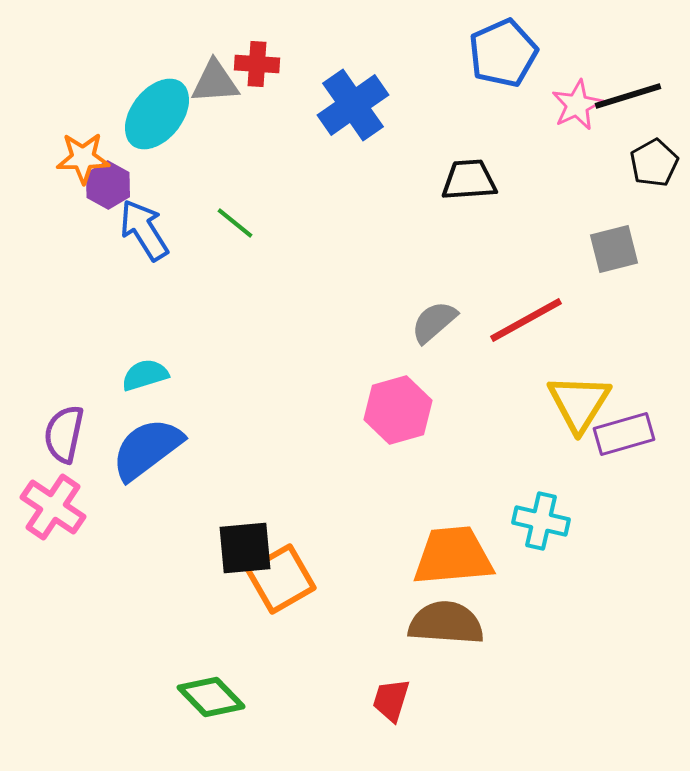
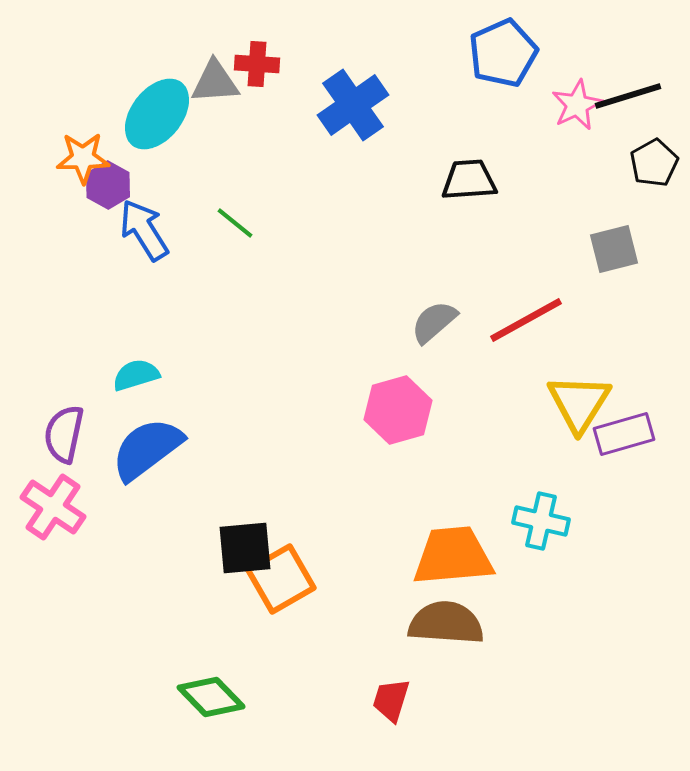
cyan semicircle: moved 9 px left
